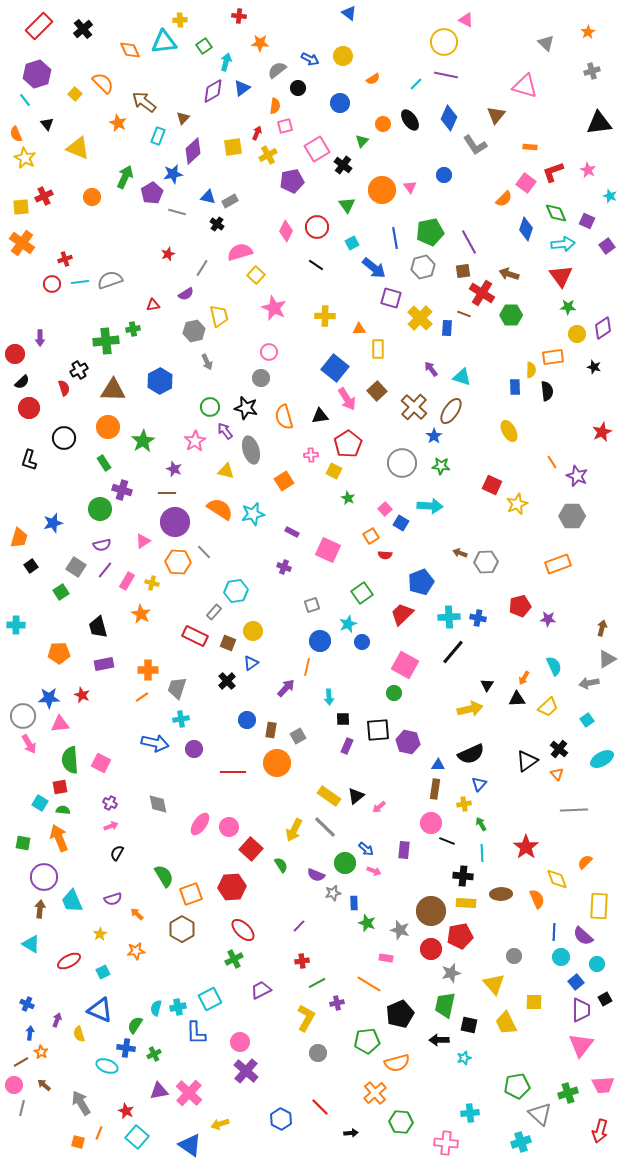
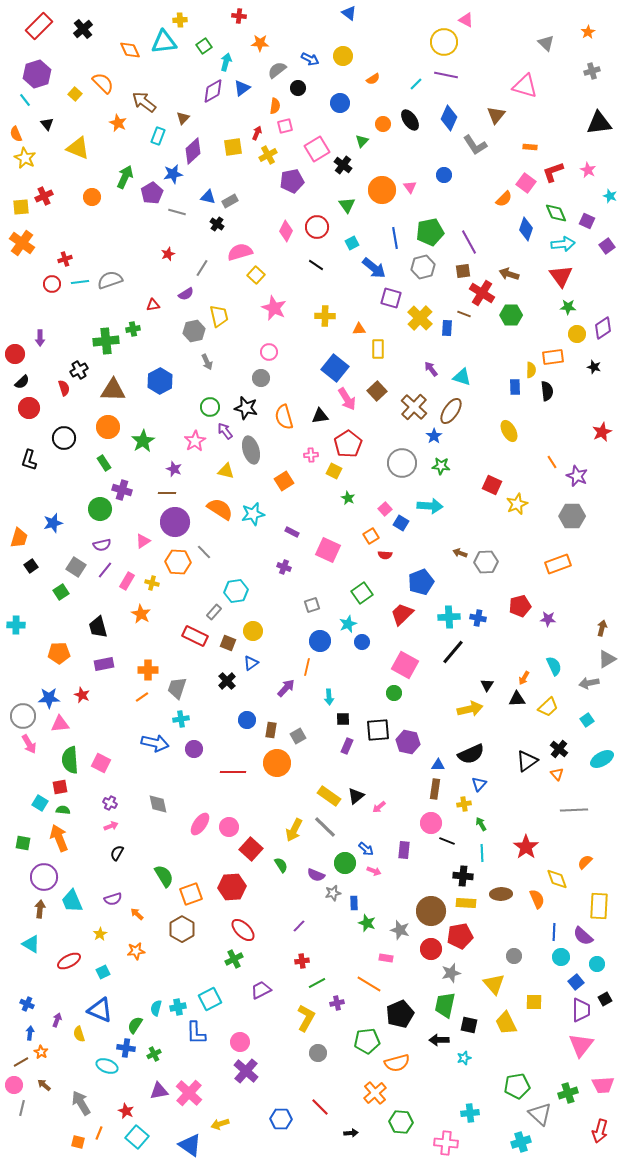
blue hexagon at (281, 1119): rotated 25 degrees counterclockwise
